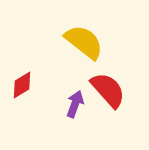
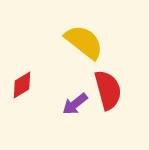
red semicircle: rotated 27 degrees clockwise
purple arrow: rotated 148 degrees counterclockwise
